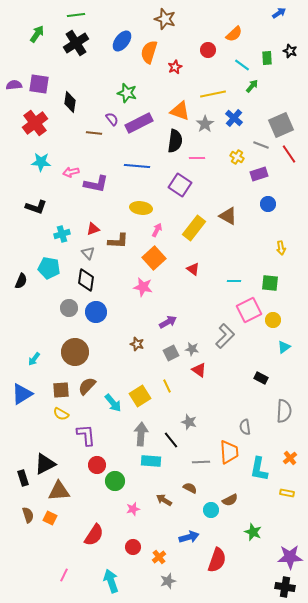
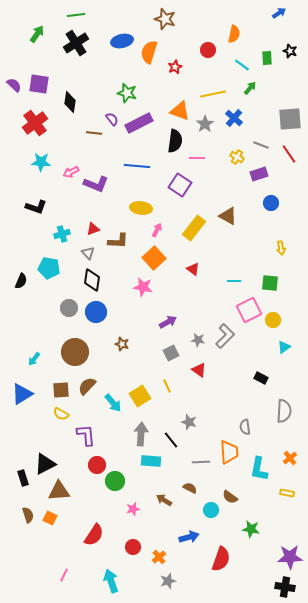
orange semicircle at (234, 34): rotated 36 degrees counterclockwise
blue ellipse at (122, 41): rotated 40 degrees clockwise
purple semicircle at (14, 85): rotated 49 degrees clockwise
green arrow at (252, 86): moved 2 px left, 2 px down
gray square at (281, 125): moved 9 px right, 6 px up; rotated 20 degrees clockwise
pink arrow at (71, 172): rotated 14 degrees counterclockwise
purple L-shape at (96, 184): rotated 10 degrees clockwise
blue circle at (268, 204): moved 3 px right, 1 px up
black diamond at (86, 280): moved 6 px right
brown star at (137, 344): moved 15 px left
gray star at (192, 349): moved 6 px right, 9 px up
brown semicircle at (230, 500): moved 3 px up; rotated 63 degrees clockwise
green star at (253, 532): moved 2 px left, 3 px up; rotated 12 degrees counterclockwise
red semicircle at (217, 560): moved 4 px right, 1 px up
